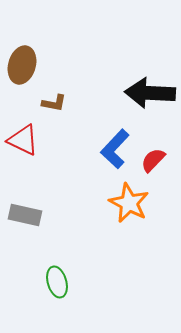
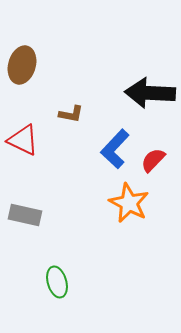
brown L-shape: moved 17 px right, 11 px down
